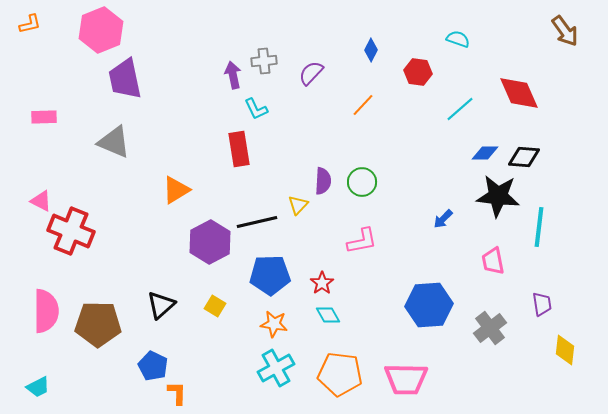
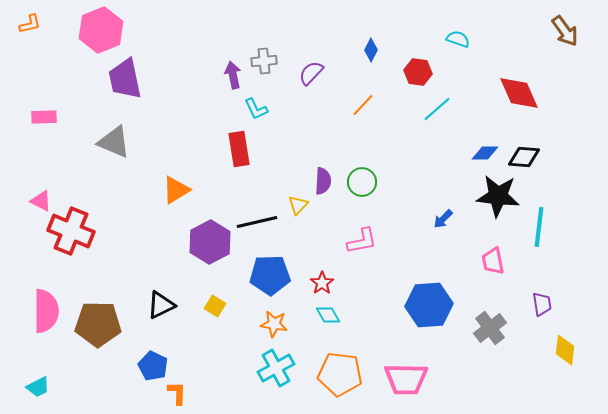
cyan line at (460, 109): moved 23 px left
black triangle at (161, 305): rotated 16 degrees clockwise
